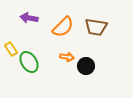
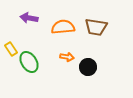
orange semicircle: rotated 140 degrees counterclockwise
black circle: moved 2 px right, 1 px down
